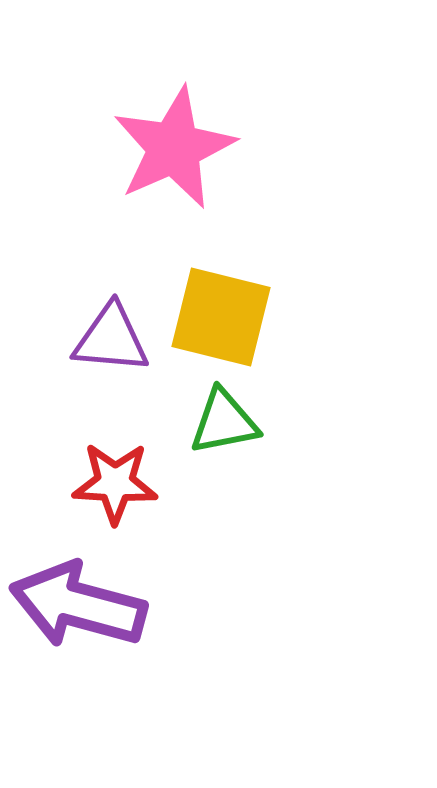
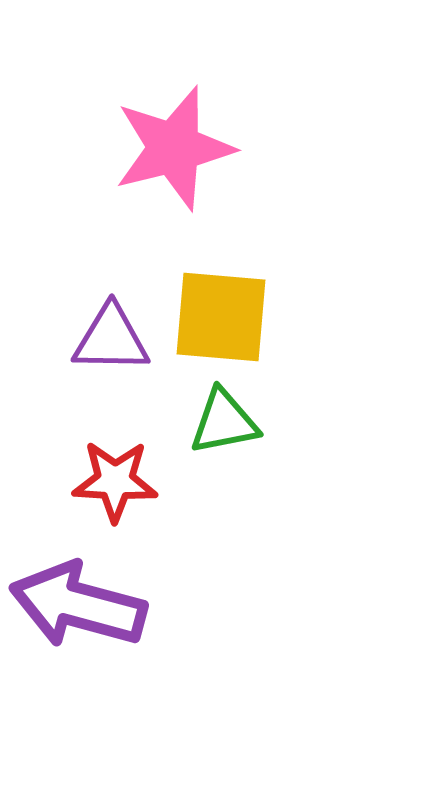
pink star: rotated 10 degrees clockwise
yellow square: rotated 9 degrees counterclockwise
purple triangle: rotated 4 degrees counterclockwise
red star: moved 2 px up
